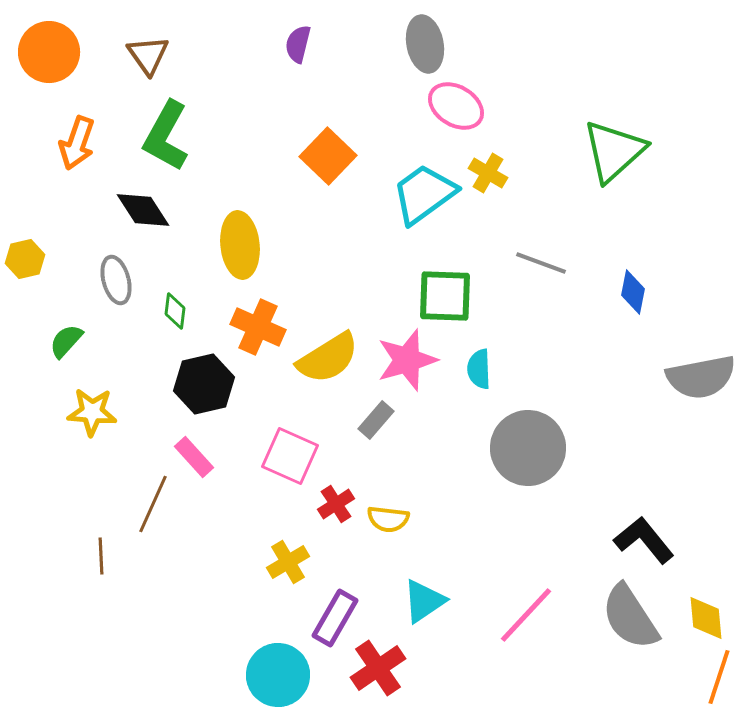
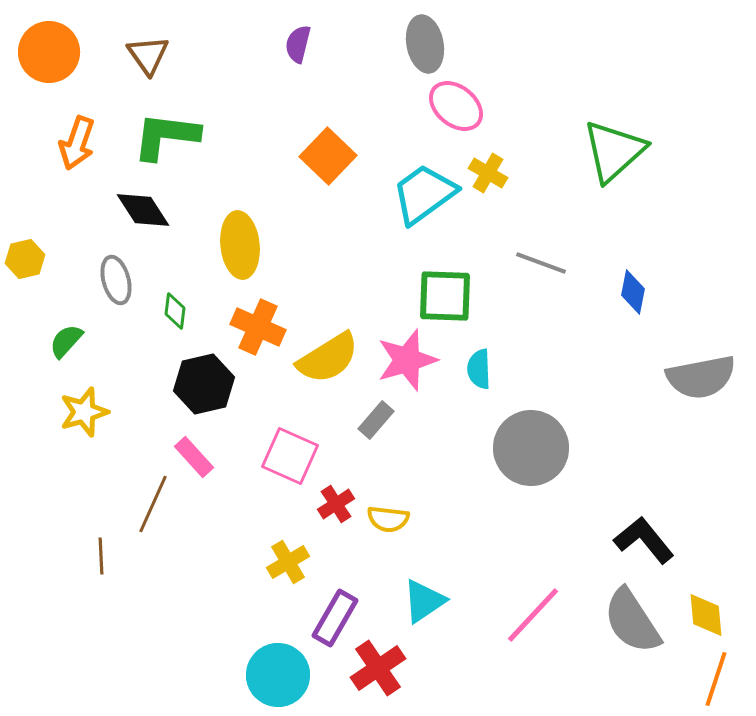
pink ellipse at (456, 106): rotated 8 degrees clockwise
green L-shape at (166, 136): rotated 68 degrees clockwise
yellow star at (92, 412): moved 8 px left; rotated 21 degrees counterclockwise
gray circle at (528, 448): moved 3 px right
pink line at (526, 615): moved 7 px right
gray semicircle at (630, 617): moved 2 px right, 4 px down
yellow diamond at (706, 618): moved 3 px up
orange line at (719, 677): moved 3 px left, 2 px down
